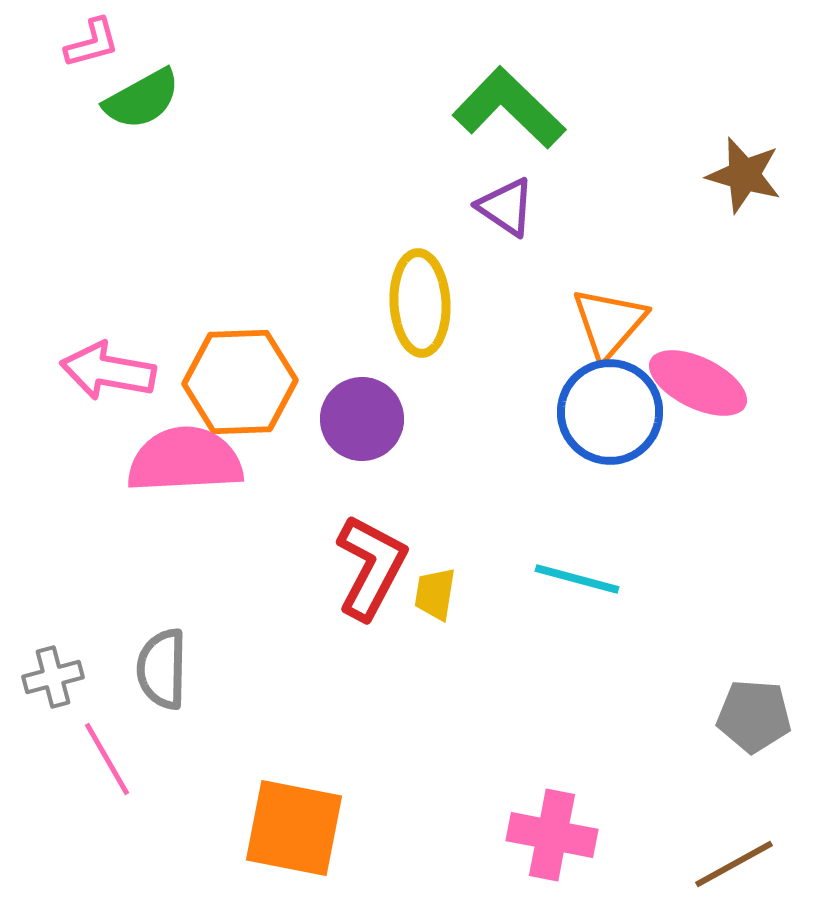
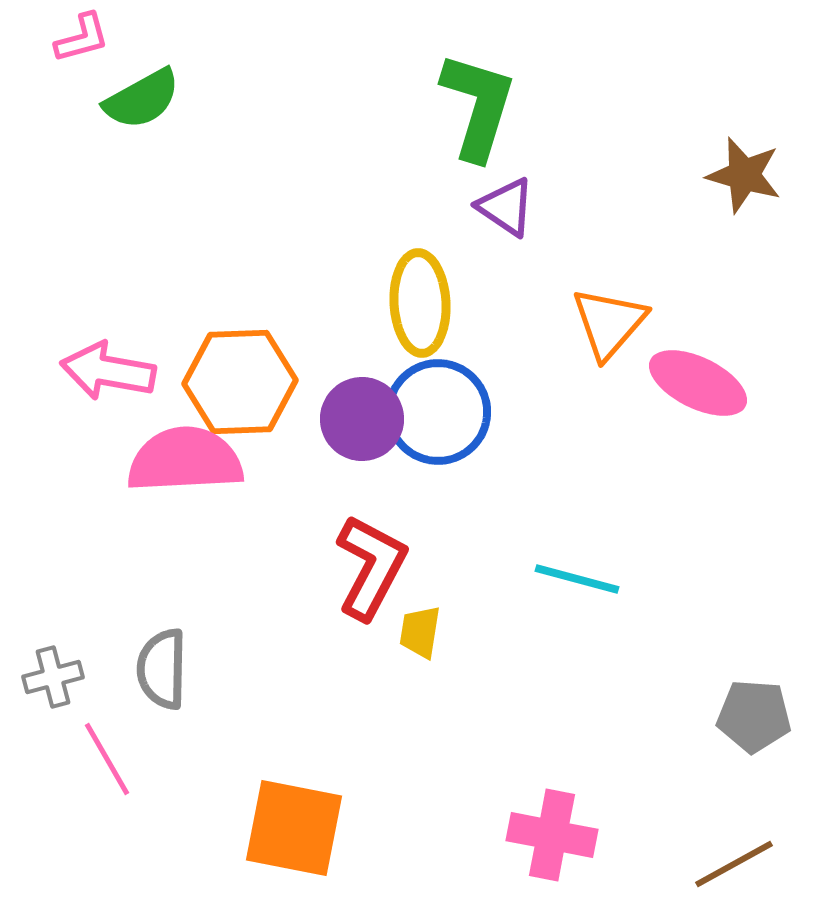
pink L-shape: moved 10 px left, 5 px up
green L-shape: moved 31 px left, 2 px up; rotated 63 degrees clockwise
blue circle: moved 172 px left
yellow trapezoid: moved 15 px left, 38 px down
